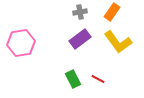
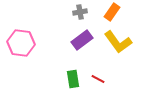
purple rectangle: moved 2 px right, 1 px down
pink hexagon: rotated 16 degrees clockwise
green rectangle: rotated 18 degrees clockwise
